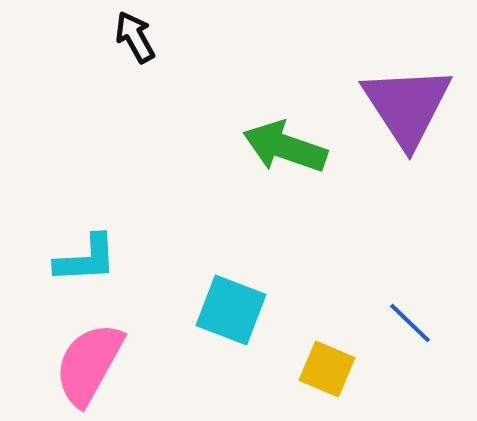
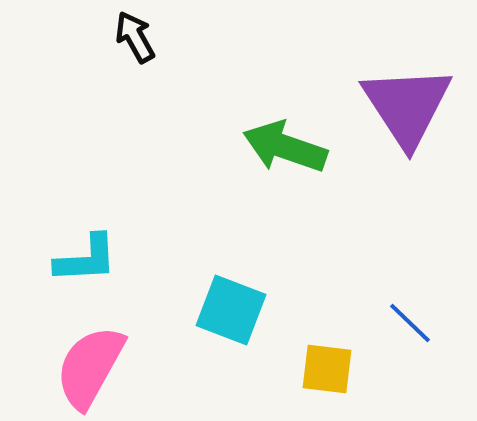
pink semicircle: moved 1 px right, 3 px down
yellow square: rotated 16 degrees counterclockwise
